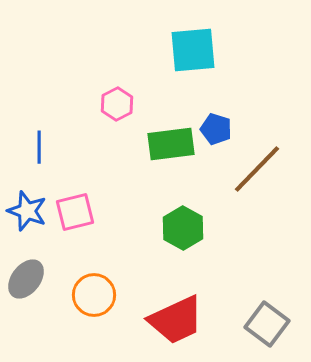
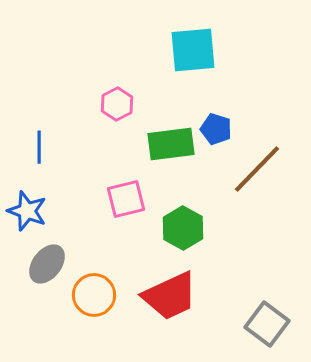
pink square: moved 51 px right, 13 px up
gray ellipse: moved 21 px right, 15 px up
red trapezoid: moved 6 px left, 24 px up
